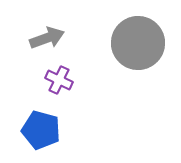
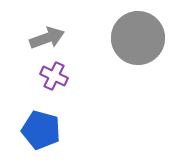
gray circle: moved 5 px up
purple cross: moved 5 px left, 4 px up
